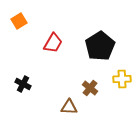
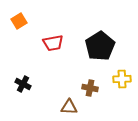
red trapezoid: rotated 50 degrees clockwise
brown cross: rotated 28 degrees counterclockwise
